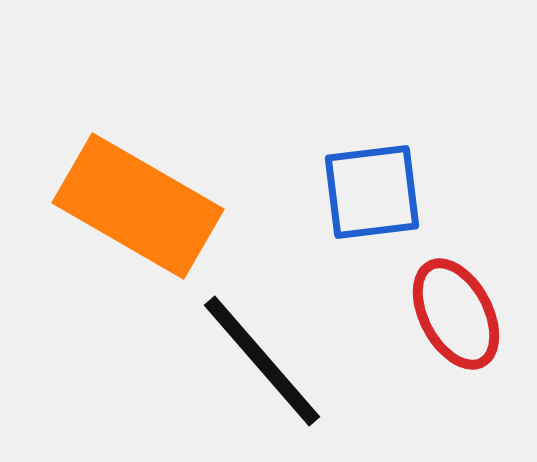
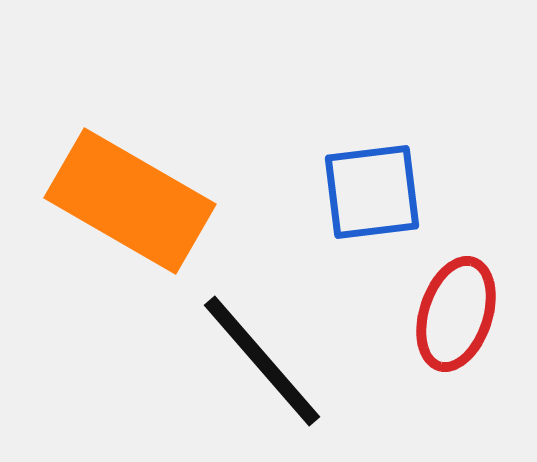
orange rectangle: moved 8 px left, 5 px up
red ellipse: rotated 46 degrees clockwise
